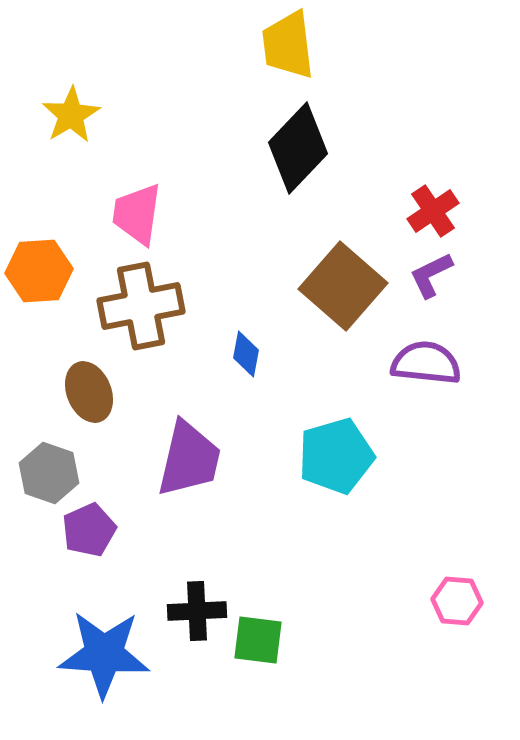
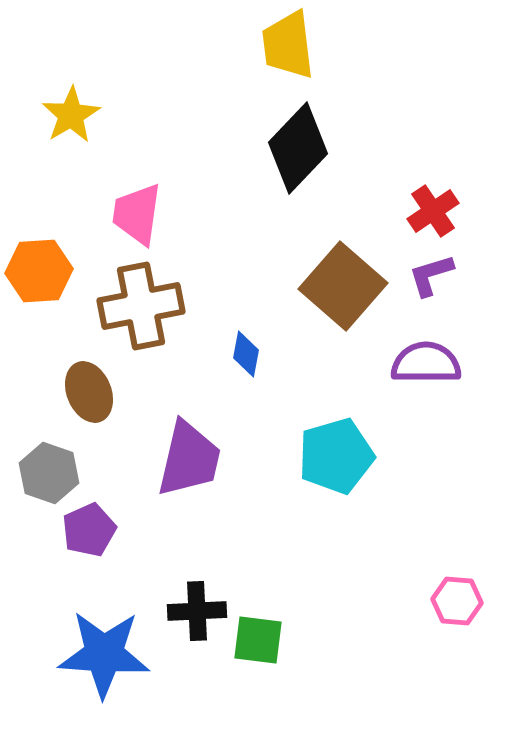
purple L-shape: rotated 9 degrees clockwise
purple semicircle: rotated 6 degrees counterclockwise
